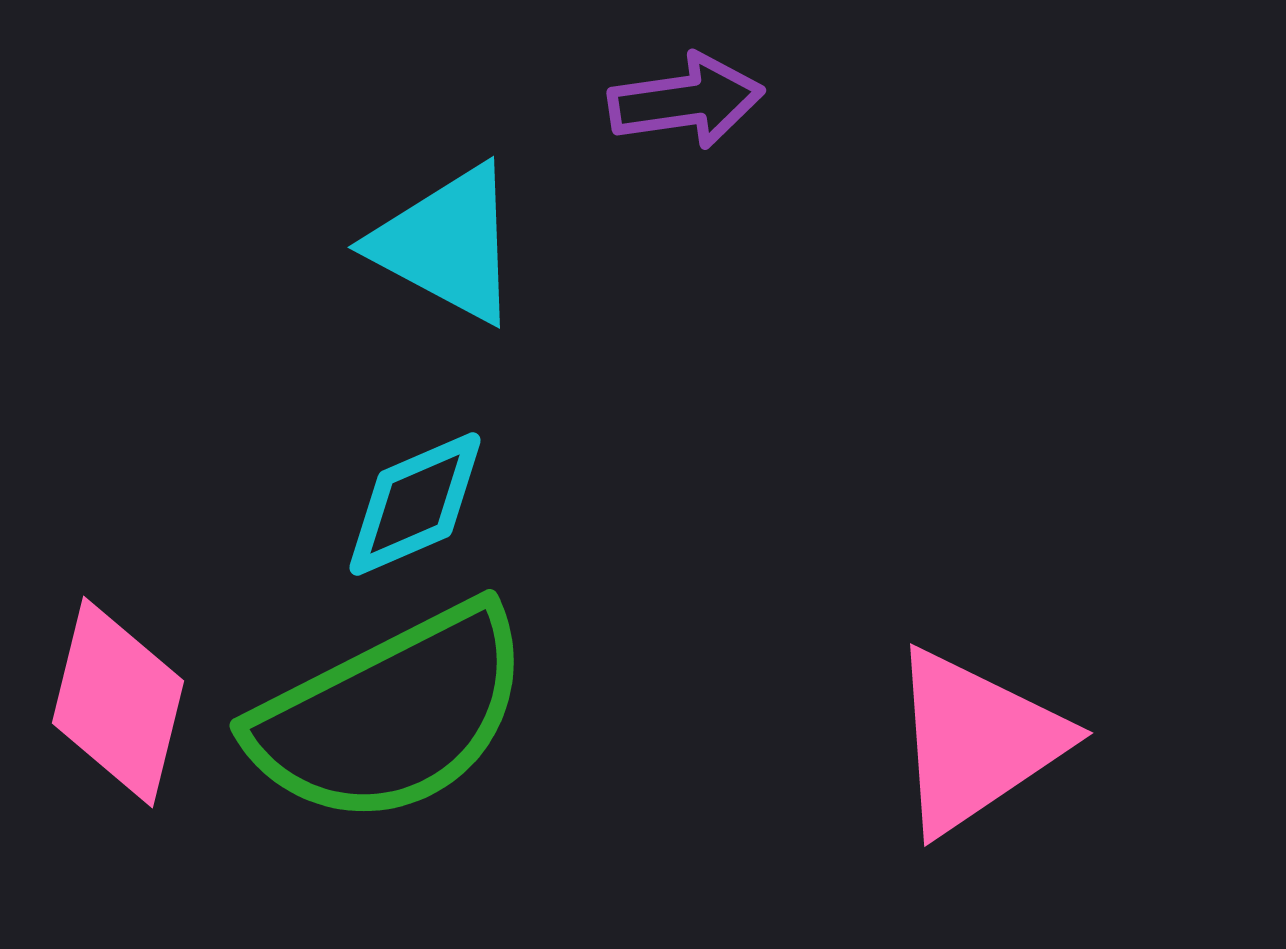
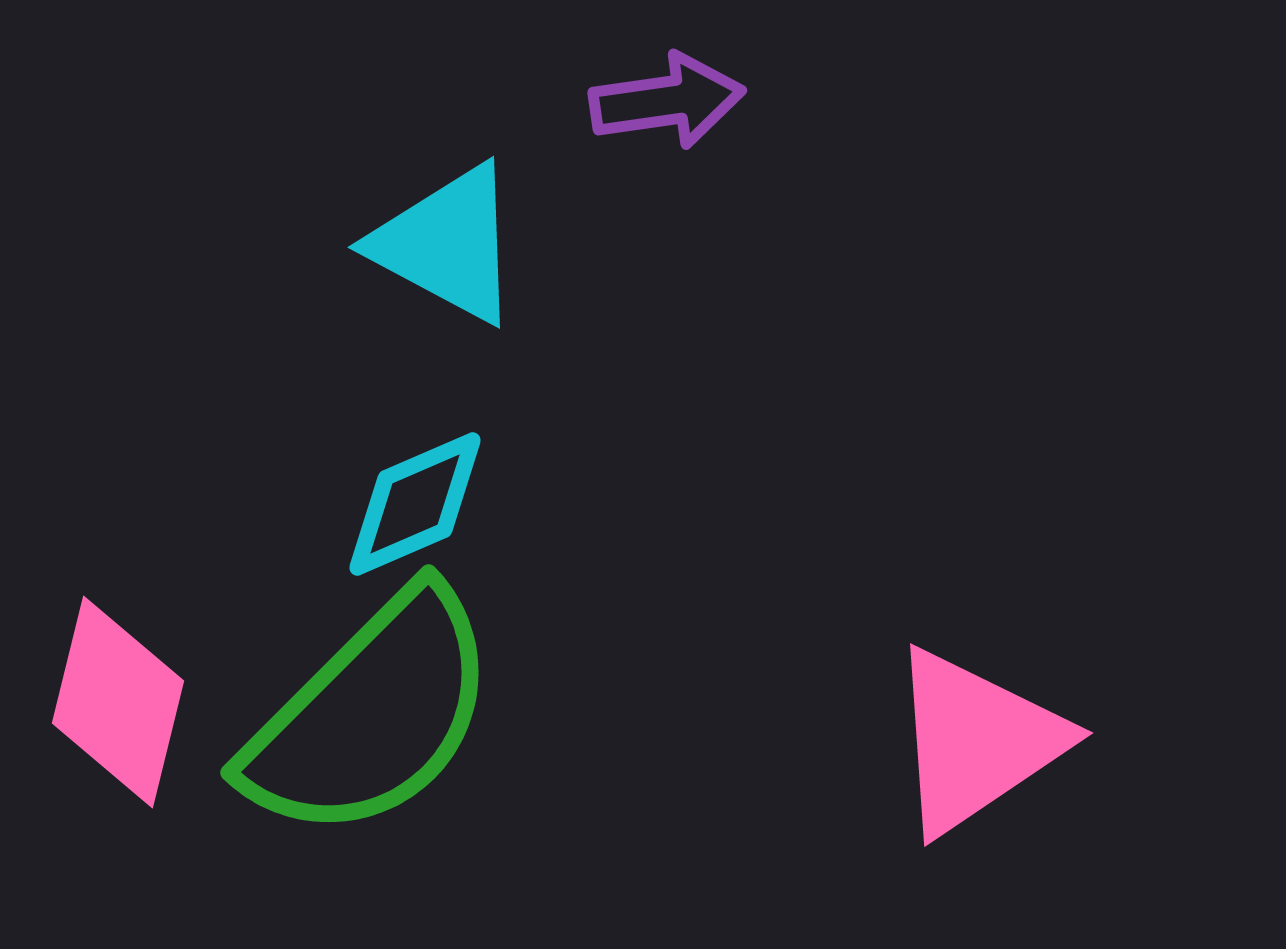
purple arrow: moved 19 px left
green semicircle: moved 20 px left; rotated 18 degrees counterclockwise
